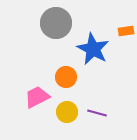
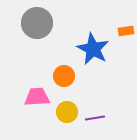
gray circle: moved 19 px left
orange circle: moved 2 px left, 1 px up
pink trapezoid: rotated 24 degrees clockwise
purple line: moved 2 px left, 5 px down; rotated 24 degrees counterclockwise
